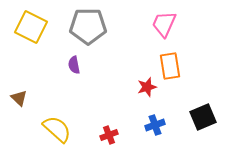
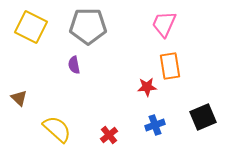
red star: rotated 12 degrees clockwise
red cross: rotated 18 degrees counterclockwise
